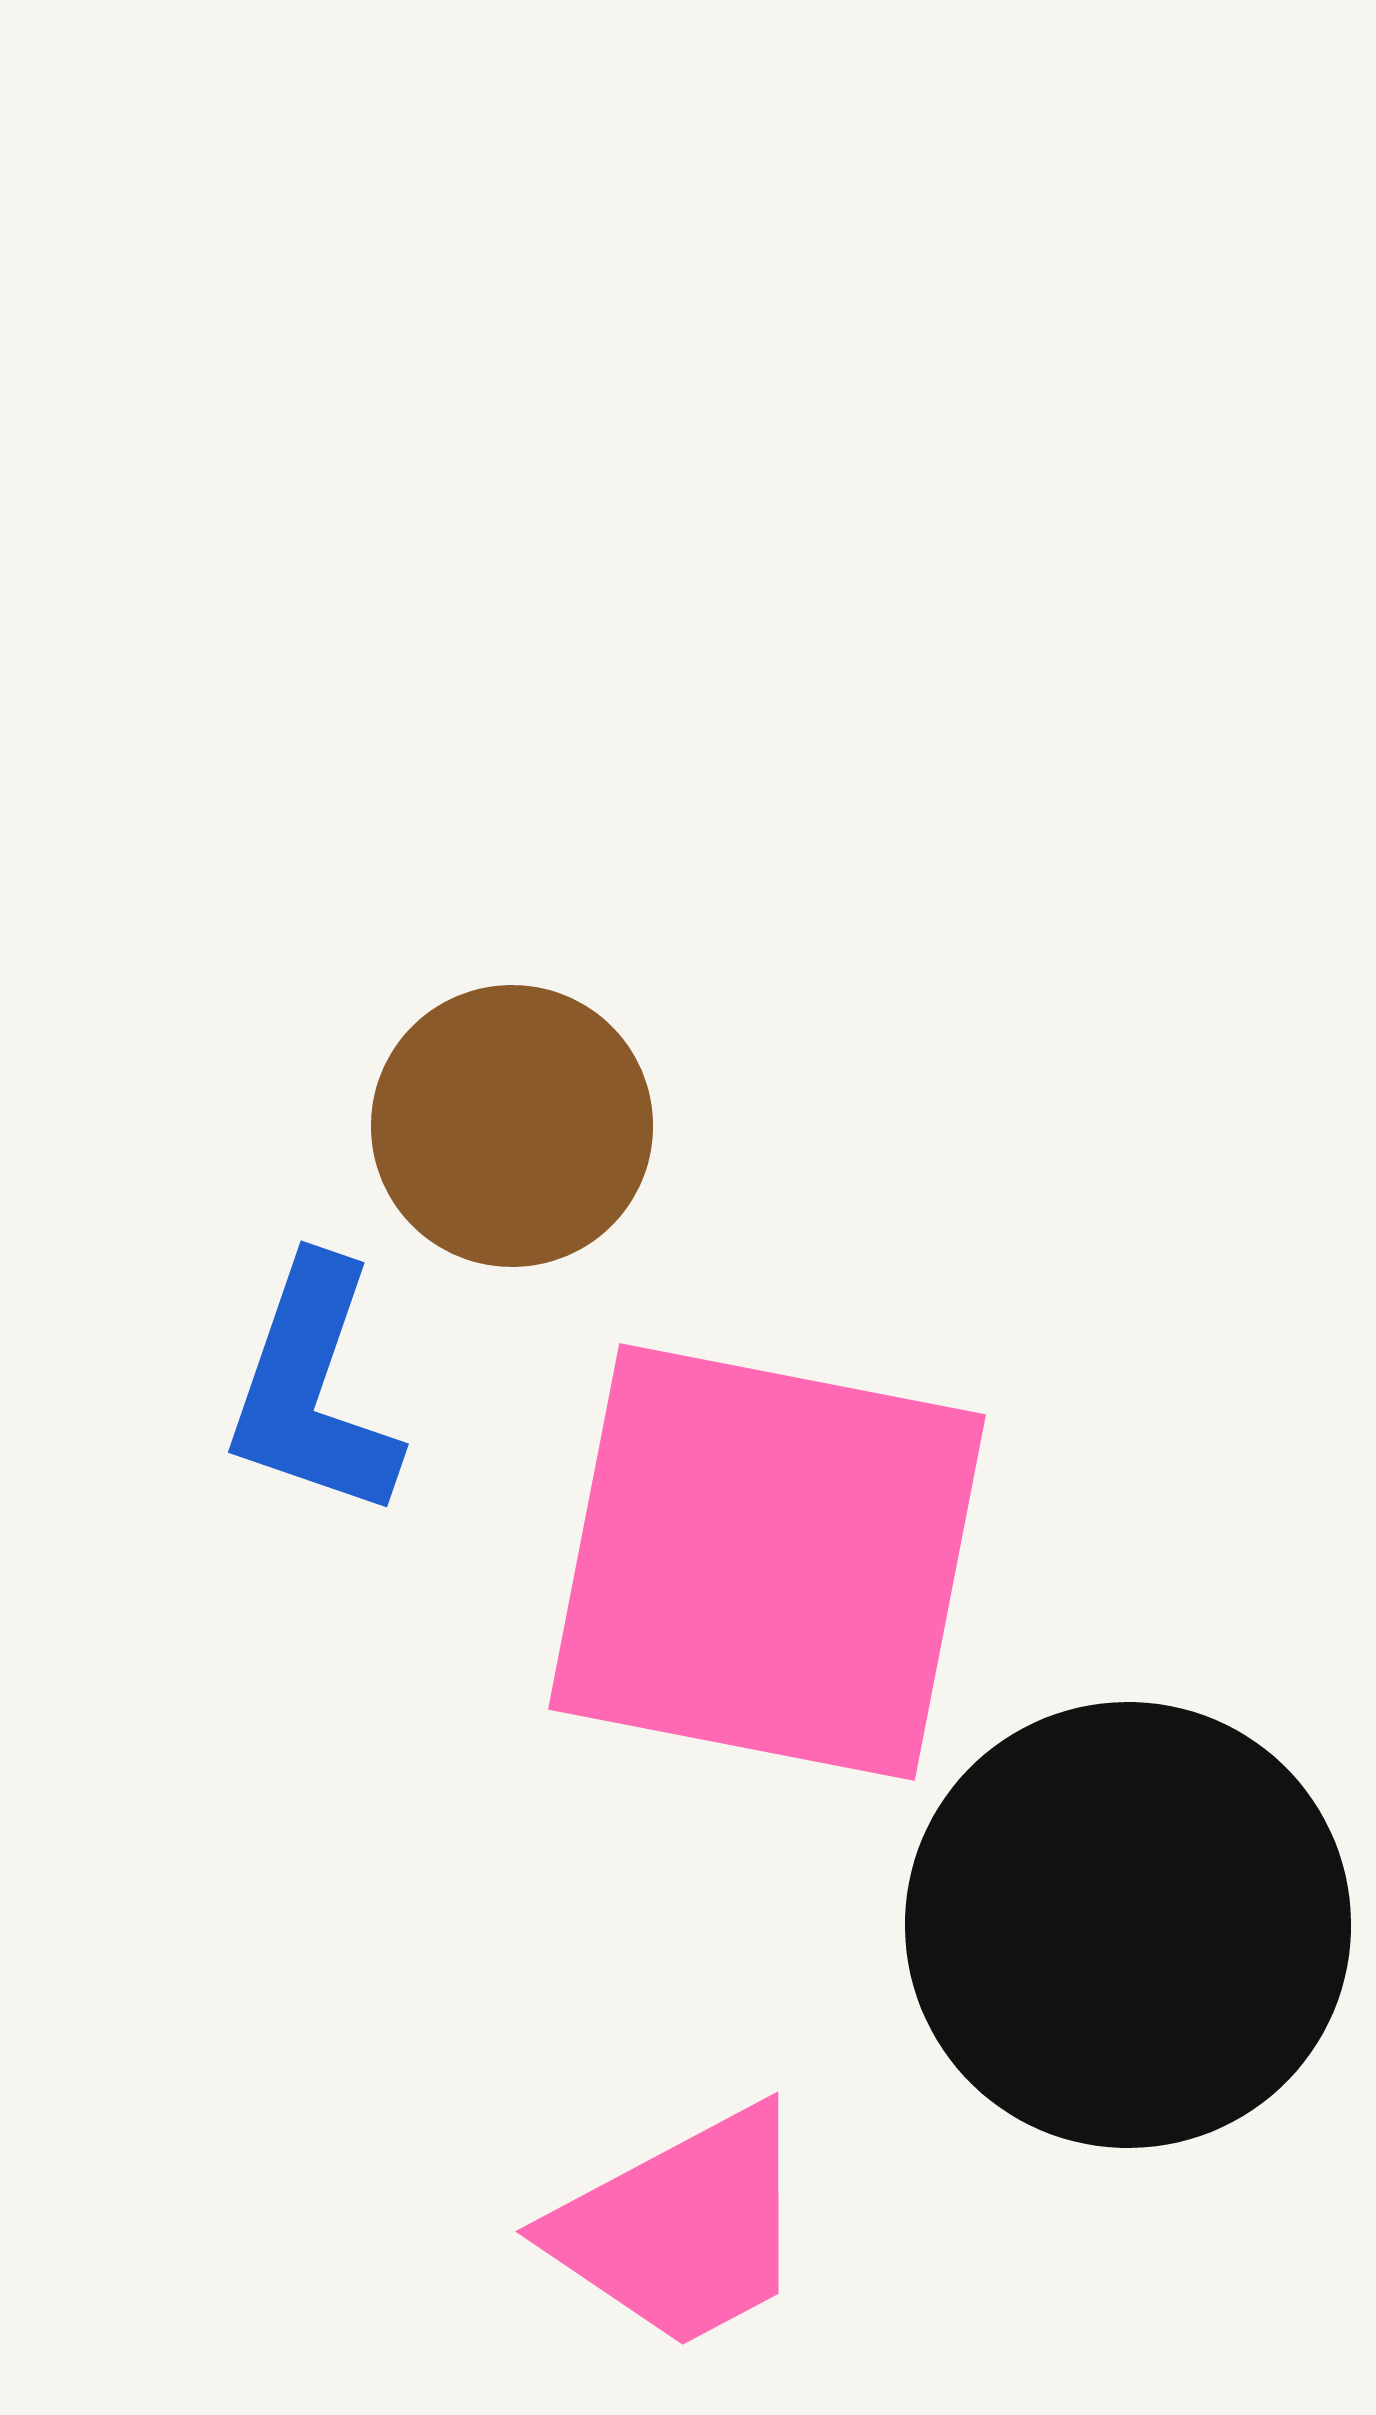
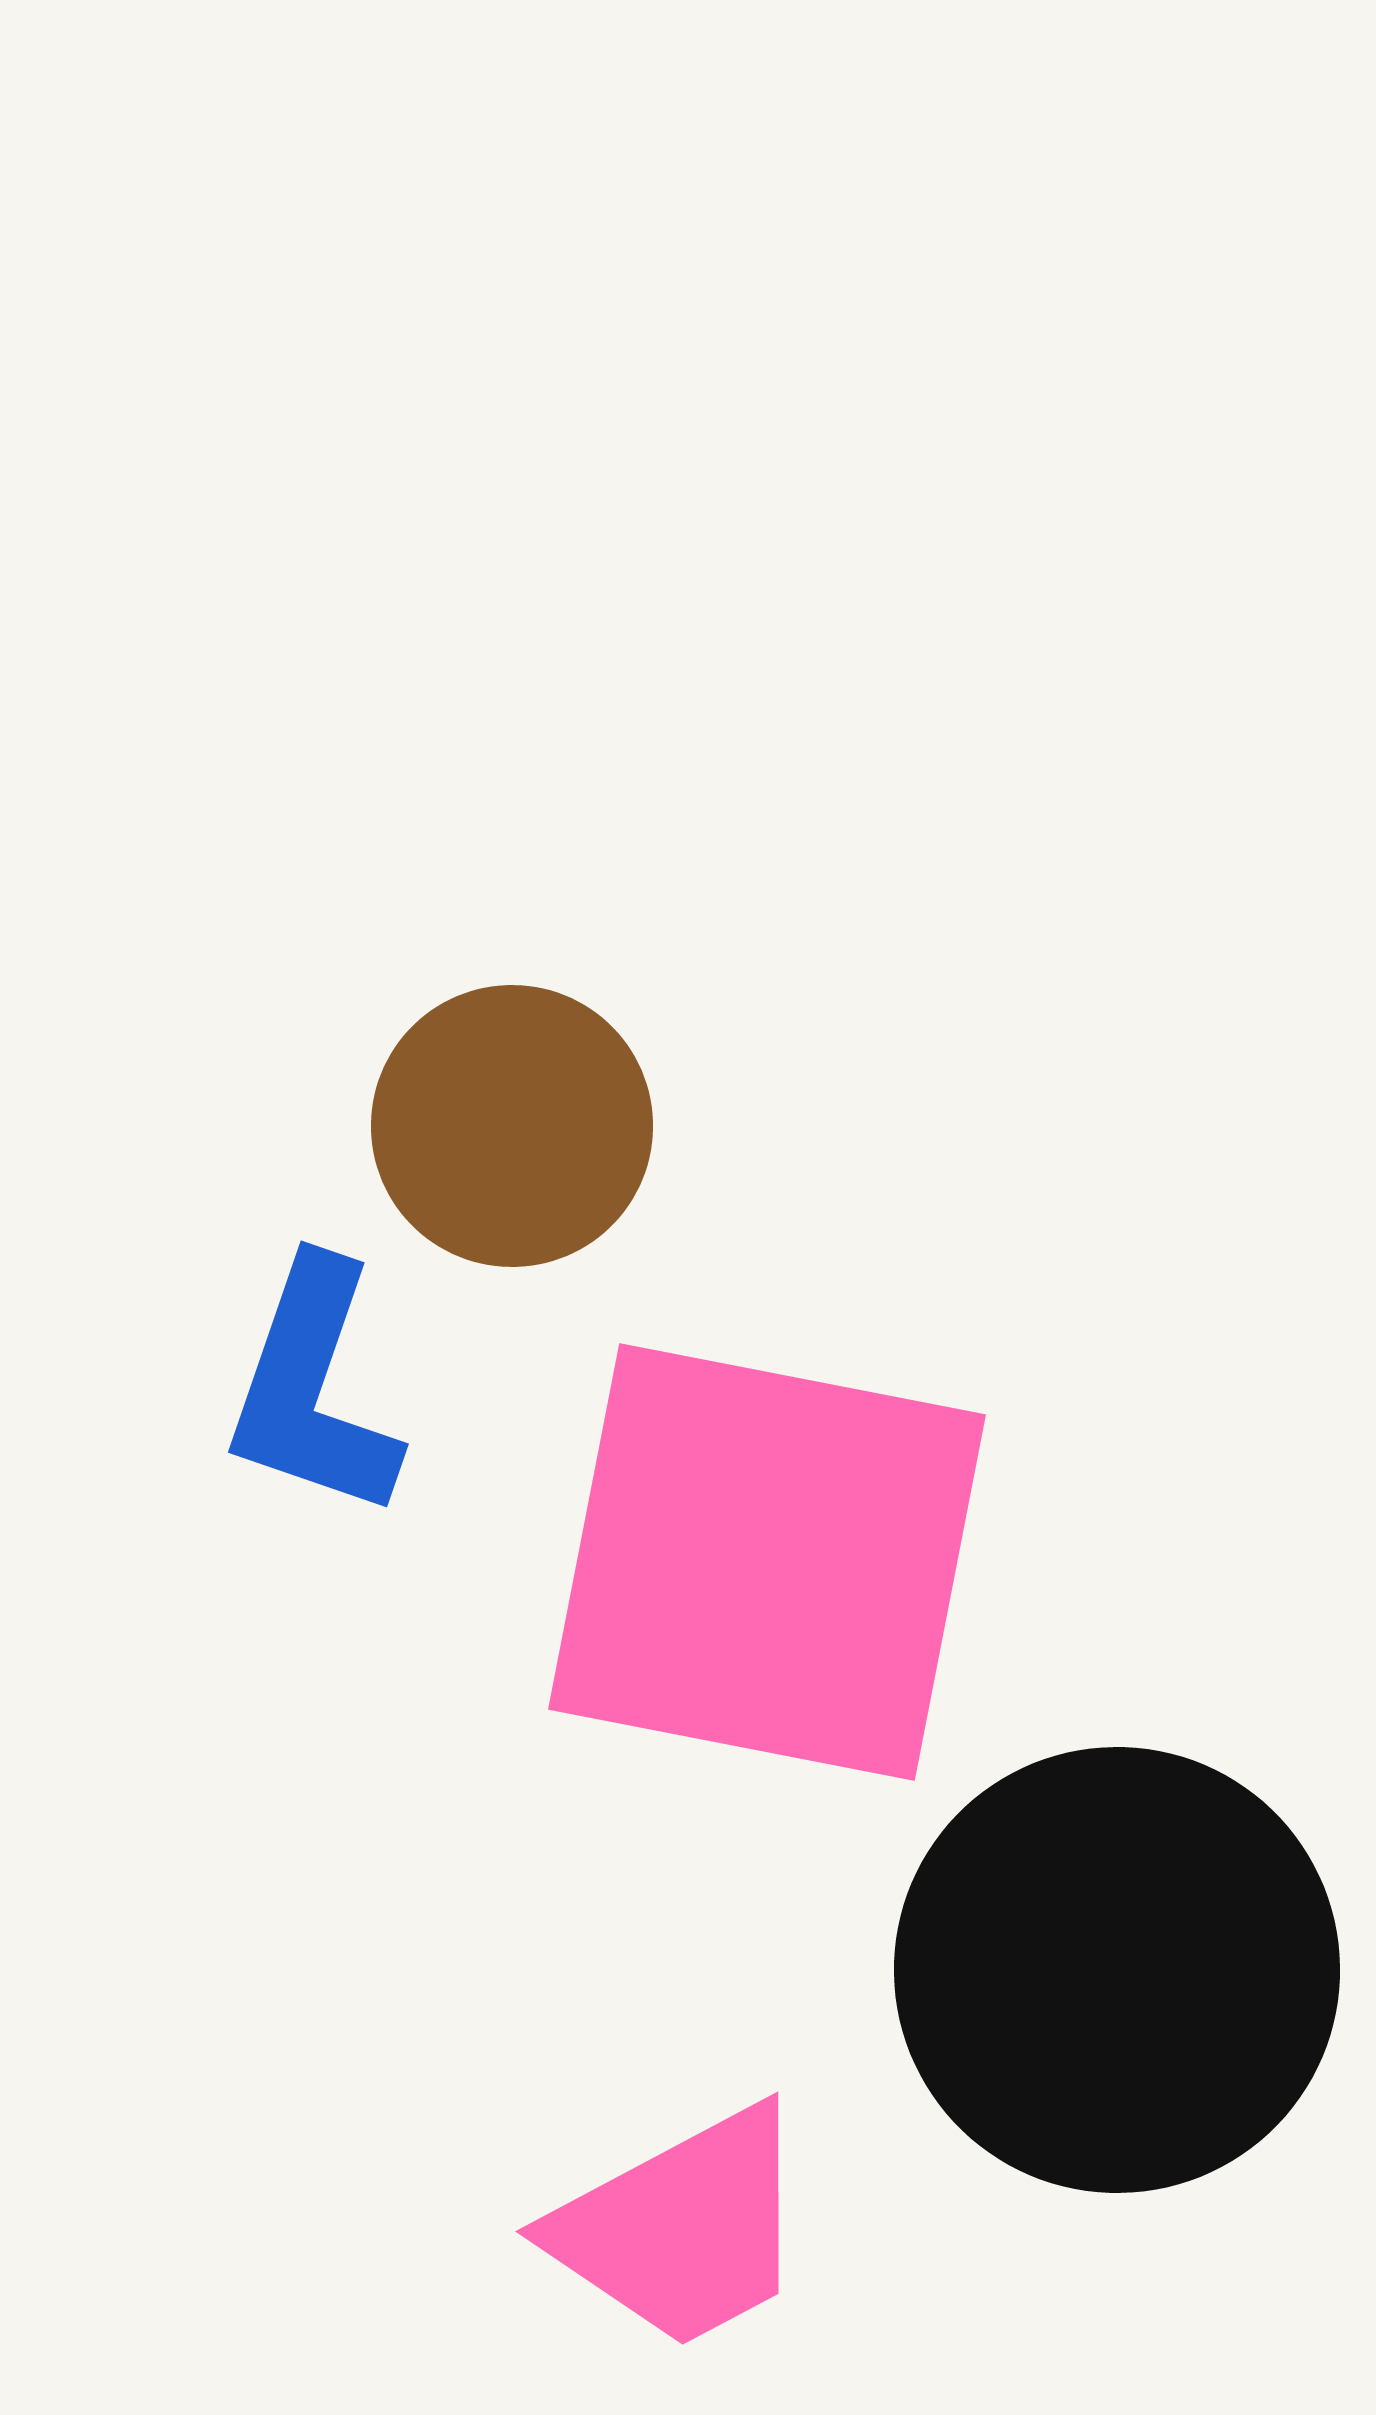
black circle: moved 11 px left, 45 px down
